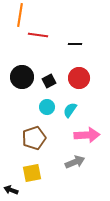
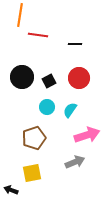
pink arrow: rotated 15 degrees counterclockwise
